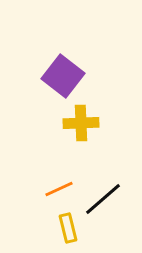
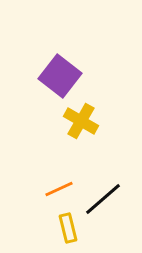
purple square: moved 3 px left
yellow cross: moved 2 px up; rotated 32 degrees clockwise
